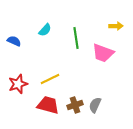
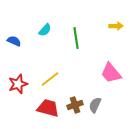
pink trapezoid: moved 8 px right, 20 px down; rotated 30 degrees clockwise
yellow line: rotated 12 degrees counterclockwise
red trapezoid: moved 3 px down
